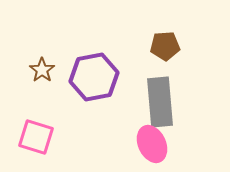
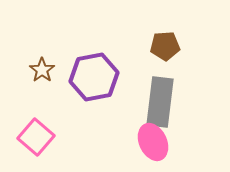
gray rectangle: rotated 12 degrees clockwise
pink square: rotated 24 degrees clockwise
pink ellipse: moved 1 px right, 2 px up
